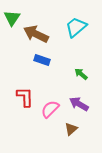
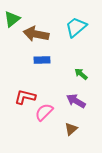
green triangle: moved 1 px down; rotated 18 degrees clockwise
brown arrow: rotated 15 degrees counterclockwise
blue rectangle: rotated 21 degrees counterclockwise
red L-shape: rotated 75 degrees counterclockwise
purple arrow: moved 3 px left, 3 px up
pink semicircle: moved 6 px left, 3 px down
